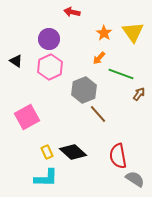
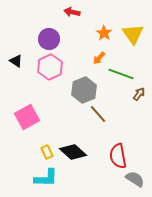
yellow triangle: moved 2 px down
